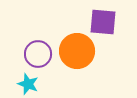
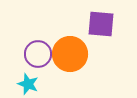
purple square: moved 2 px left, 2 px down
orange circle: moved 7 px left, 3 px down
